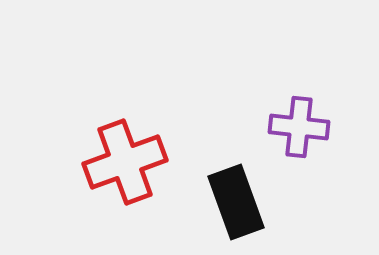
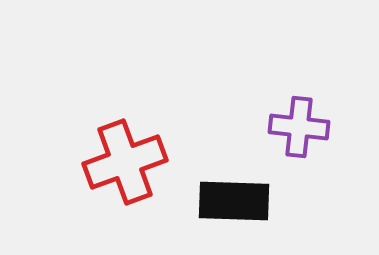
black rectangle: moved 2 px left, 1 px up; rotated 68 degrees counterclockwise
